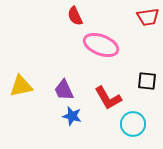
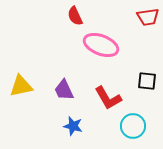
blue star: moved 1 px right, 10 px down
cyan circle: moved 2 px down
